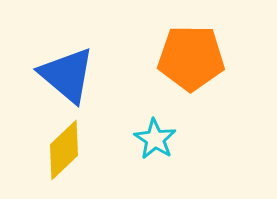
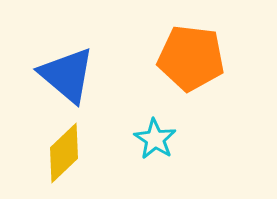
orange pentagon: rotated 6 degrees clockwise
yellow diamond: moved 3 px down
